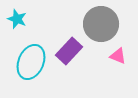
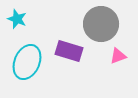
purple rectangle: rotated 64 degrees clockwise
pink triangle: rotated 42 degrees counterclockwise
cyan ellipse: moved 4 px left
